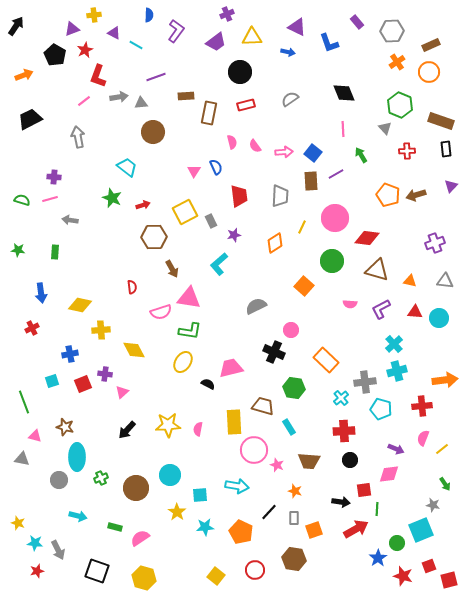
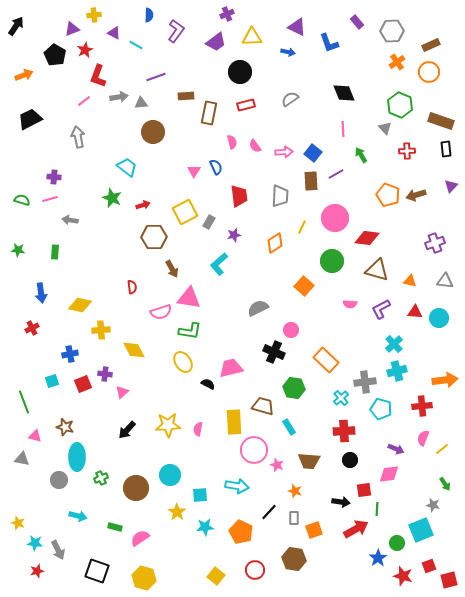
gray rectangle at (211, 221): moved 2 px left, 1 px down; rotated 56 degrees clockwise
gray semicircle at (256, 306): moved 2 px right, 2 px down
yellow ellipse at (183, 362): rotated 65 degrees counterclockwise
